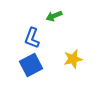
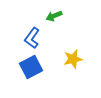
blue L-shape: rotated 15 degrees clockwise
blue square: moved 2 px down
